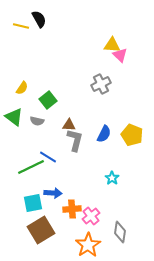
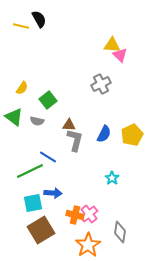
yellow pentagon: rotated 25 degrees clockwise
green line: moved 1 px left, 4 px down
orange cross: moved 3 px right, 6 px down; rotated 18 degrees clockwise
pink cross: moved 2 px left, 2 px up
